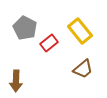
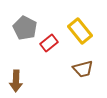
brown trapezoid: rotated 25 degrees clockwise
